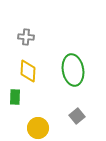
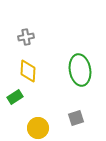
gray cross: rotated 14 degrees counterclockwise
green ellipse: moved 7 px right
green rectangle: rotated 56 degrees clockwise
gray square: moved 1 px left, 2 px down; rotated 21 degrees clockwise
